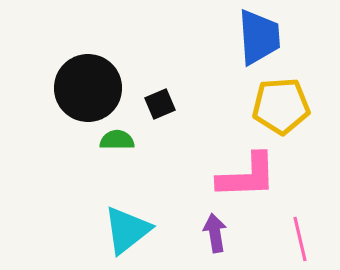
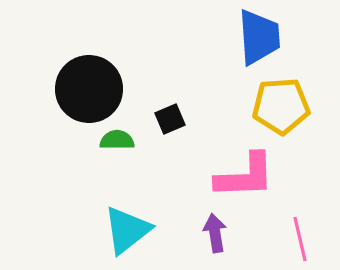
black circle: moved 1 px right, 1 px down
black square: moved 10 px right, 15 px down
pink L-shape: moved 2 px left
